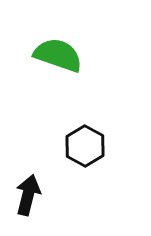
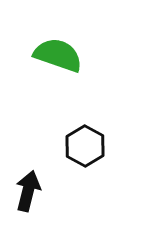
black arrow: moved 4 px up
